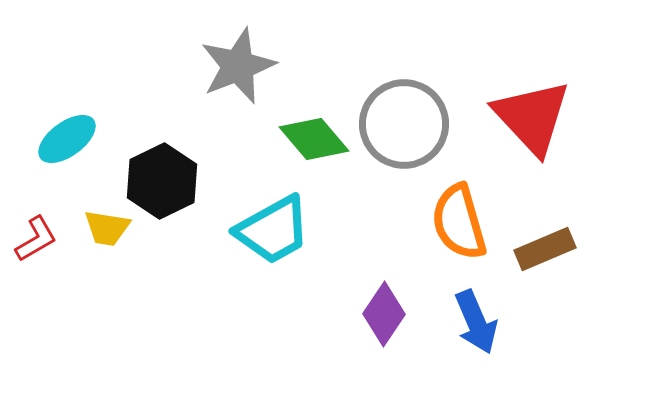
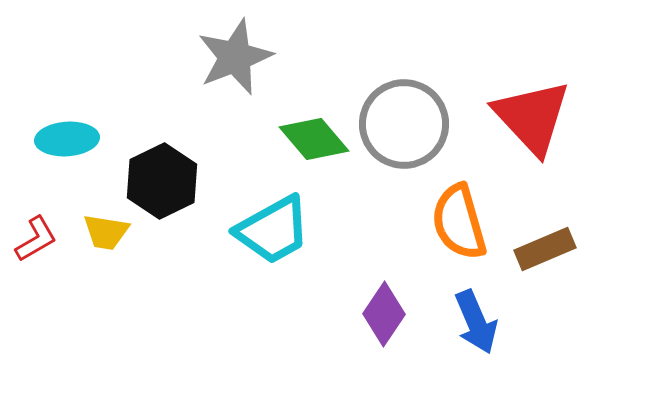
gray star: moved 3 px left, 9 px up
cyan ellipse: rotated 32 degrees clockwise
yellow trapezoid: moved 1 px left, 4 px down
